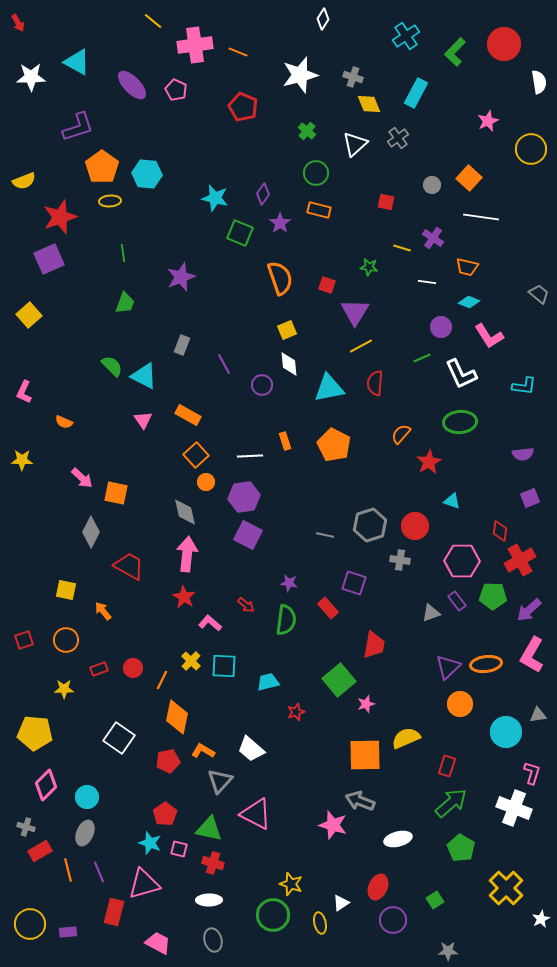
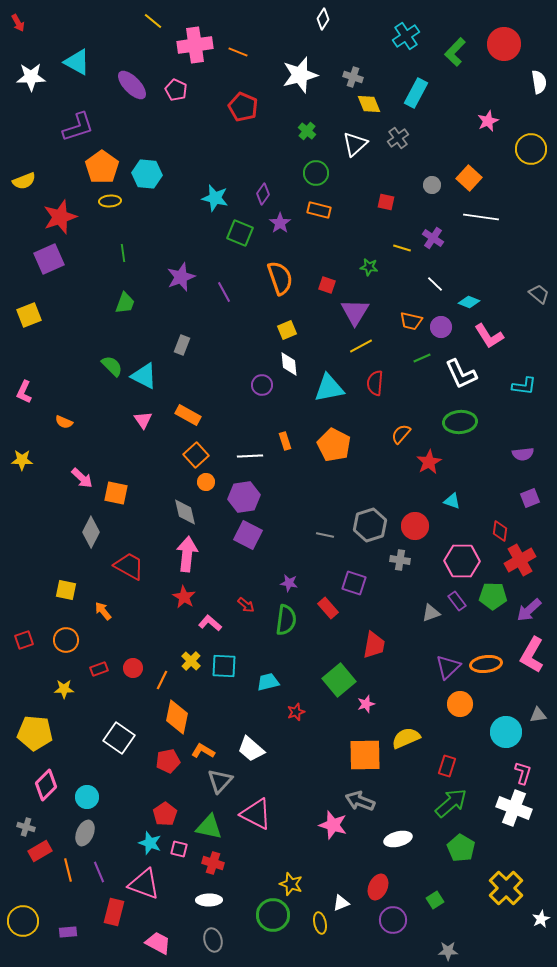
orange trapezoid at (467, 267): moved 56 px left, 54 px down
white line at (427, 282): moved 8 px right, 2 px down; rotated 36 degrees clockwise
yellow square at (29, 315): rotated 20 degrees clockwise
purple line at (224, 364): moved 72 px up
pink L-shape at (532, 773): moved 9 px left
green triangle at (209, 829): moved 2 px up
pink triangle at (144, 884): rotated 36 degrees clockwise
white triangle at (341, 903): rotated 12 degrees clockwise
yellow circle at (30, 924): moved 7 px left, 3 px up
